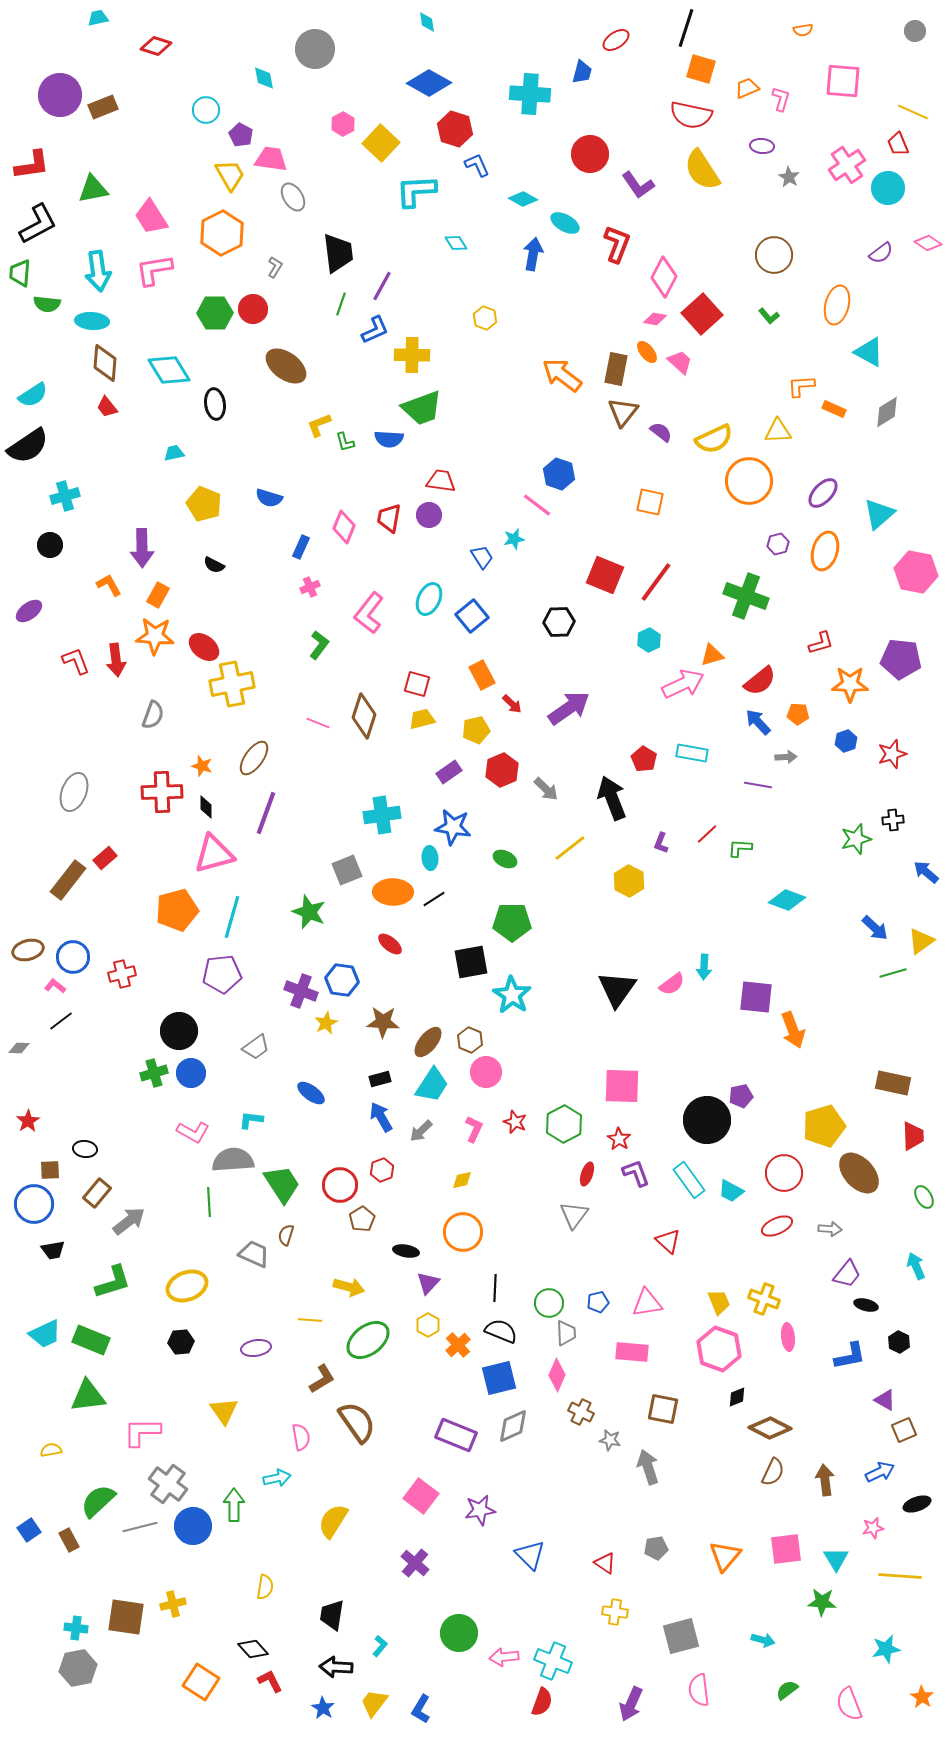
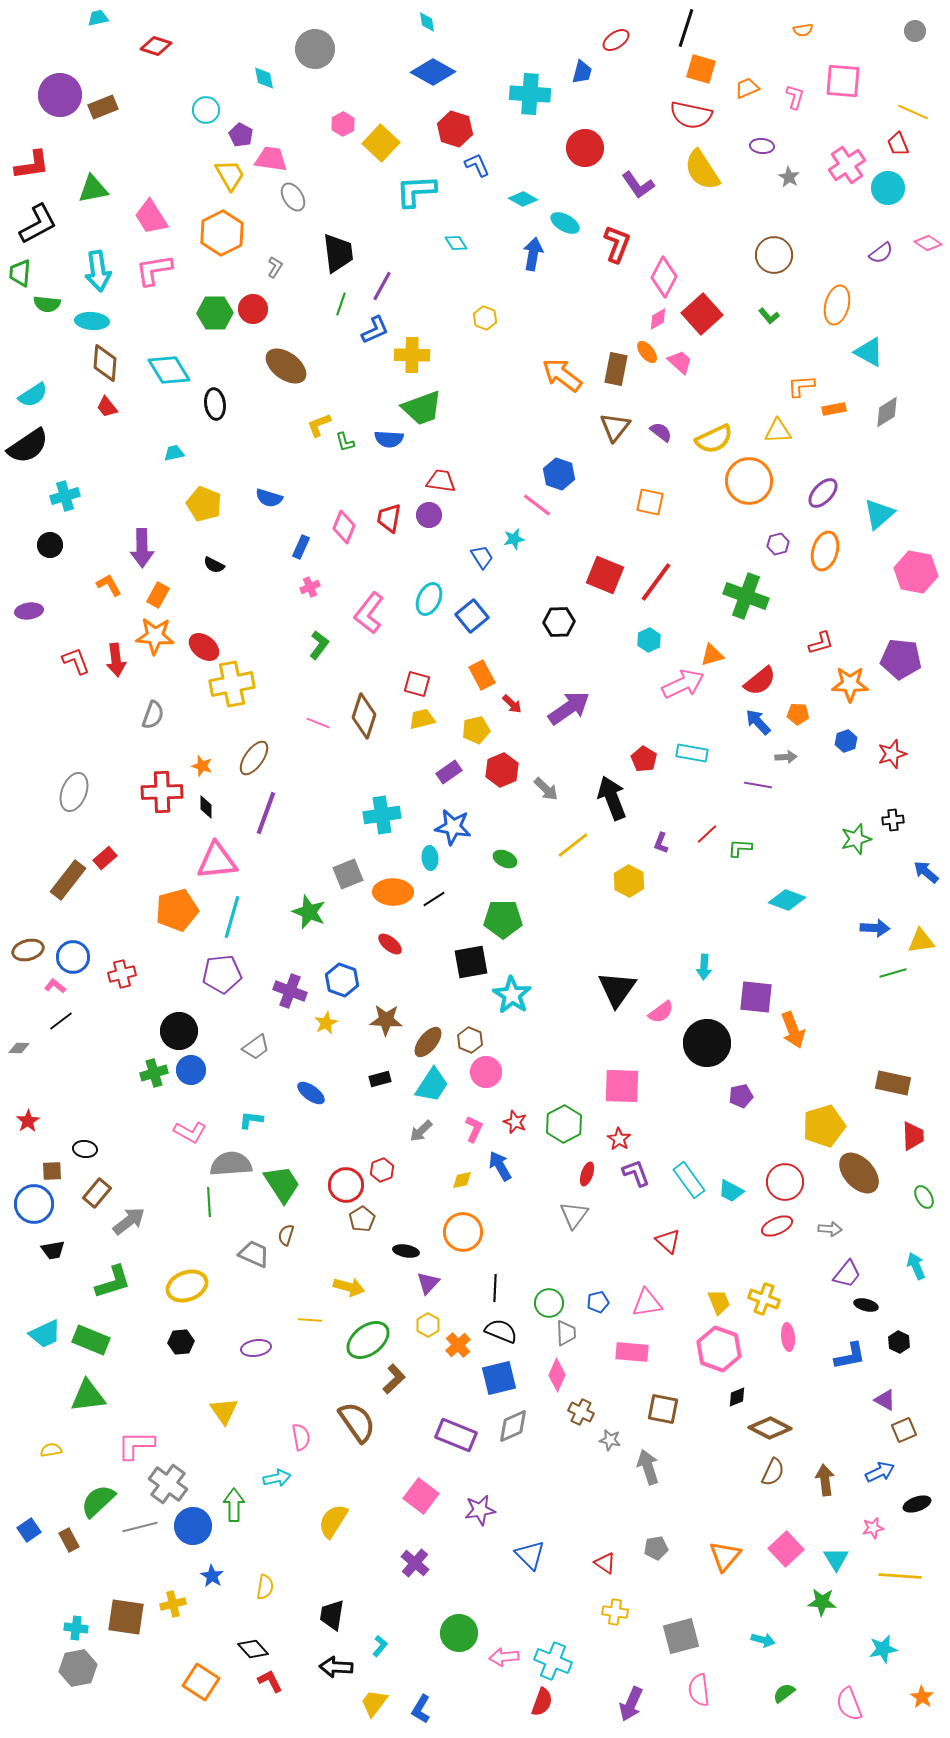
blue diamond at (429, 83): moved 4 px right, 11 px up
pink L-shape at (781, 99): moved 14 px right, 2 px up
red circle at (590, 154): moved 5 px left, 6 px up
pink diamond at (655, 319): moved 3 px right; rotated 40 degrees counterclockwise
orange rectangle at (834, 409): rotated 35 degrees counterclockwise
brown triangle at (623, 412): moved 8 px left, 15 px down
purple ellipse at (29, 611): rotated 28 degrees clockwise
yellow line at (570, 848): moved 3 px right, 3 px up
pink triangle at (214, 854): moved 3 px right, 7 px down; rotated 9 degrees clockwise
gray square at (347, 870): moved 1 px right, 4 px down
green pentagon at (512, 922): moved 9 px left, 3 px up
blue arrow at (875, 928): rotated 40 degrees counterclockwise
yellow triangle at (921, 941): rotated 28 degrees clockwise
blue hexagon at (342, 980): rotated 12 degrees clockwise
pink semicircle at (672, 984): moved 11 px left, 28 px down
purple cross at (301, 991): moved 11 px left
brown star at (383, 1022): moved 3 px right, 2 px up
blue circle at (191, 1073): moved 3 px up
blue arrow at (381, 1117): moved 119 px right, 49 px down
black circle at (707, 1120): moved 77 px up
pink L-shape at (193, 1132): moved 3 px left
gray semicircle at (233, 1160): moved 2 px left, 4 px down
brown square at (50, 1170): moved 2 px right, 1 px down
red circle at (784, 1173): moved 1 px right, 9 px down
red circle at (340, 1185): moved 6 px right
brown L-shape at (322, 1379): moved 72 px right; rotated 12 degrees counterclockwise
pink L-shape at (142, 1432): moved 6 px left, 13 px down
pink square at (786, 1549): rotated 36 degrees counterclockwise
cyan star at (886, 1649): moved 3 px left
green semicircle at (787, 1690): moved 3 px left, 3 px down
blue star at (323, 1708): moved 111 px left, 132 px up
